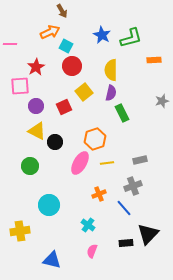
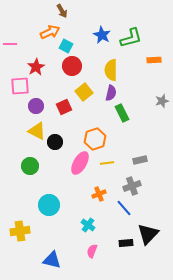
gray cross: moved 1 px left
